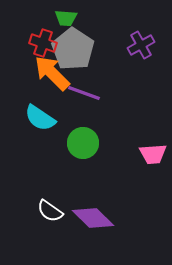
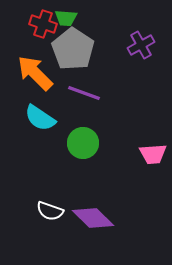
red cross: moved 19 px up
orange arrow: moved 17 px left
white semicircle: rotated 16 degrees counterclockwise
